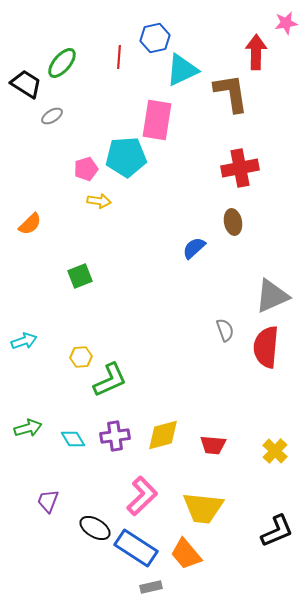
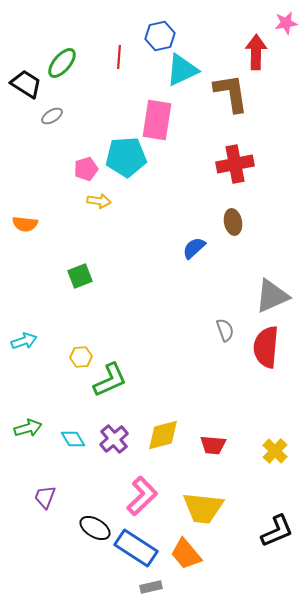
blue hexagon: moved 5 px right, 2 px up
red cross: moved 5 px left, 4 px up
orange semicircle: moved 5 px left; rotated 50 degrees clockwise
purple cross: moved 1 px left, 3 px down; rotated 32 degrees counterclockwise
purple trapezoid: moved 3 px left, 4 px up
